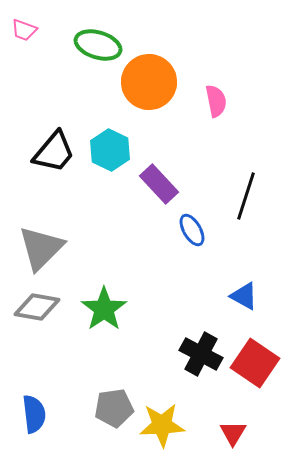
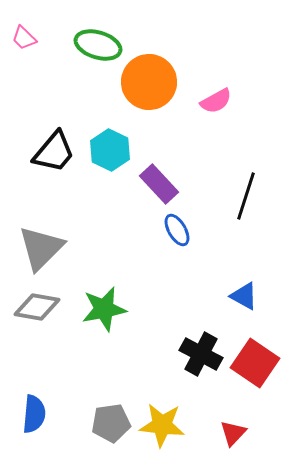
pink trapezoid: moved 8 px down; rotated 24 degrees clockwise
pink semicircle: rotated 72 degrees clockwise
blue ellipse: moved 15 px left
green star: rotated 24 degrees clockwise
gray pentagon: moved 3 px left, 15 px down
blue semicircle: rotated 12 degrees clockwise
yellow star: rotated 9 degrees clockwise
red triangle: rotated 12 degrees clockwise
